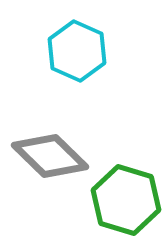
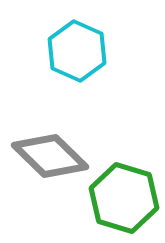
green hexagon: moved 2 px left, 2 px up
